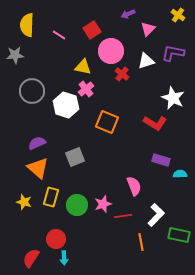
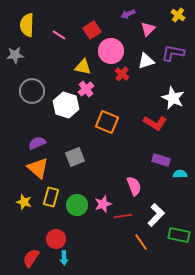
orange line: rotated 24 degrees counterclockwise
